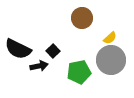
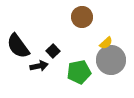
brown circle: moved 1 px up
yellow semicircle: moved 4 px left, 5 px down
black semicircle: moved 3 px up; rotated 28 degrees clockwise
